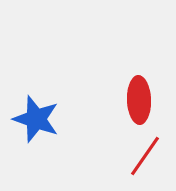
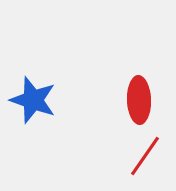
blue star: moved 3 px left, 19 px up
